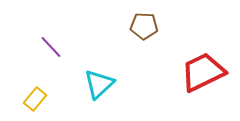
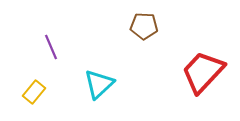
purple line: rotated 20 degrees clockwise
red trapezoid: rotated 21 degrees counterclockwise
yellow rectangle: moved 1 px left, 7 px up
